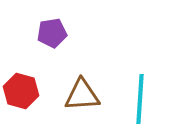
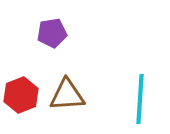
red hexagon: moved 4 px down; rotated 24 degrees clockwise
brown triangle: moved 15 px left
